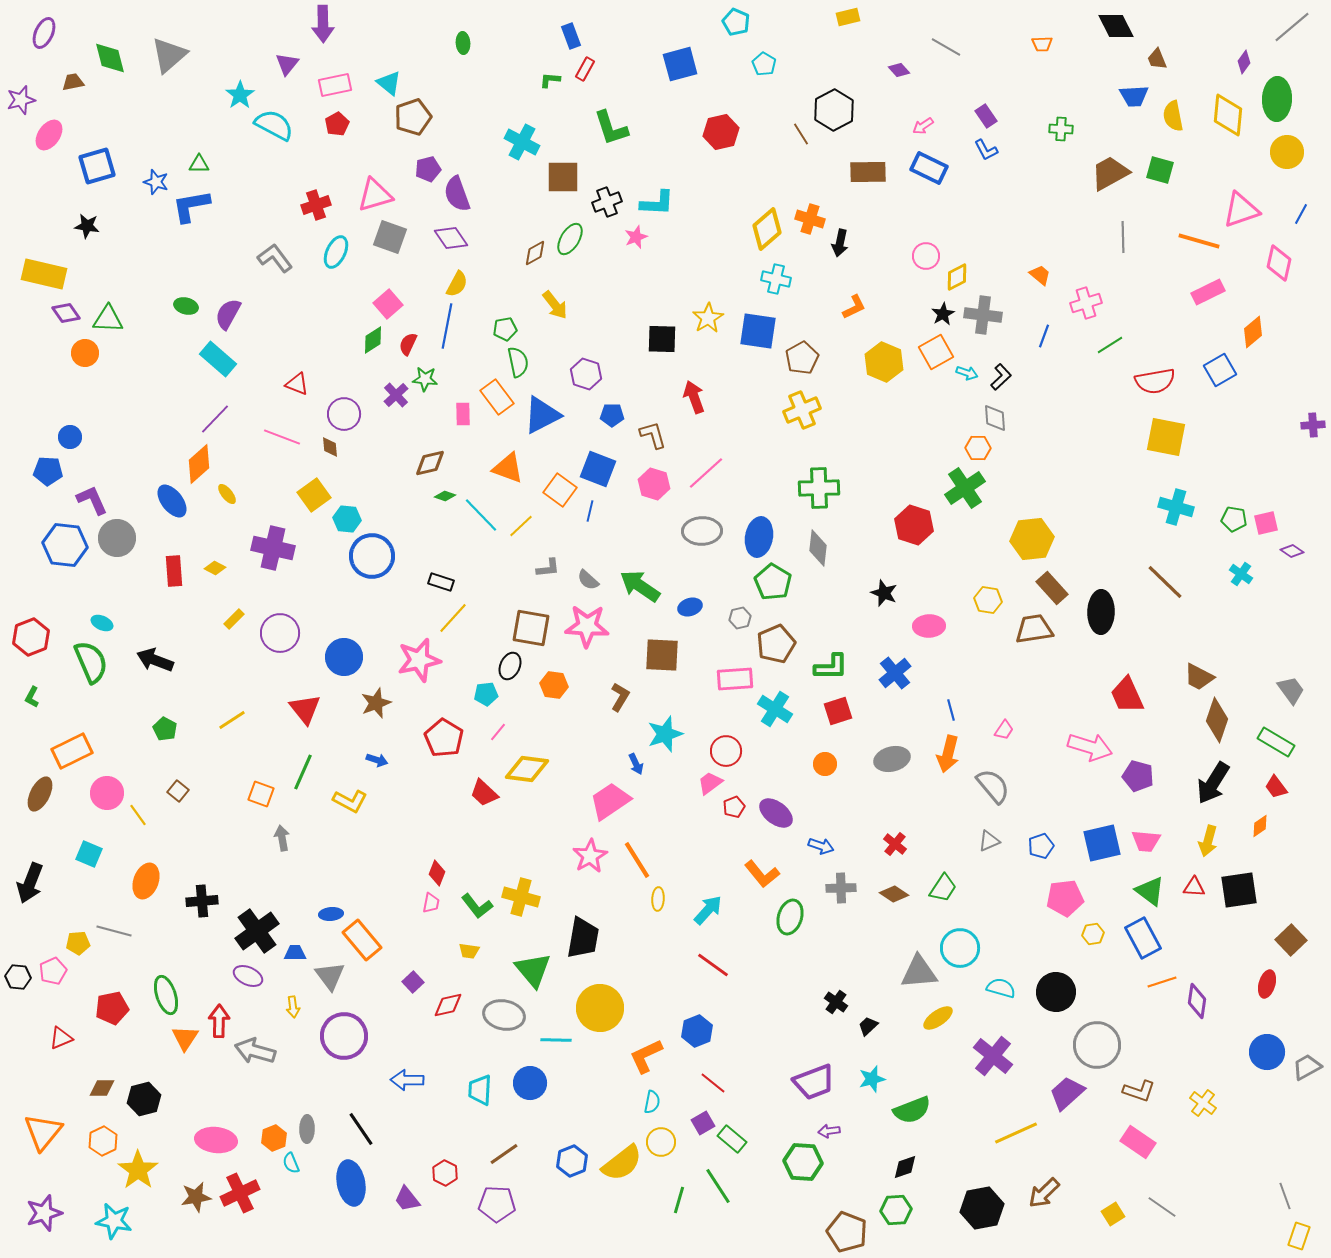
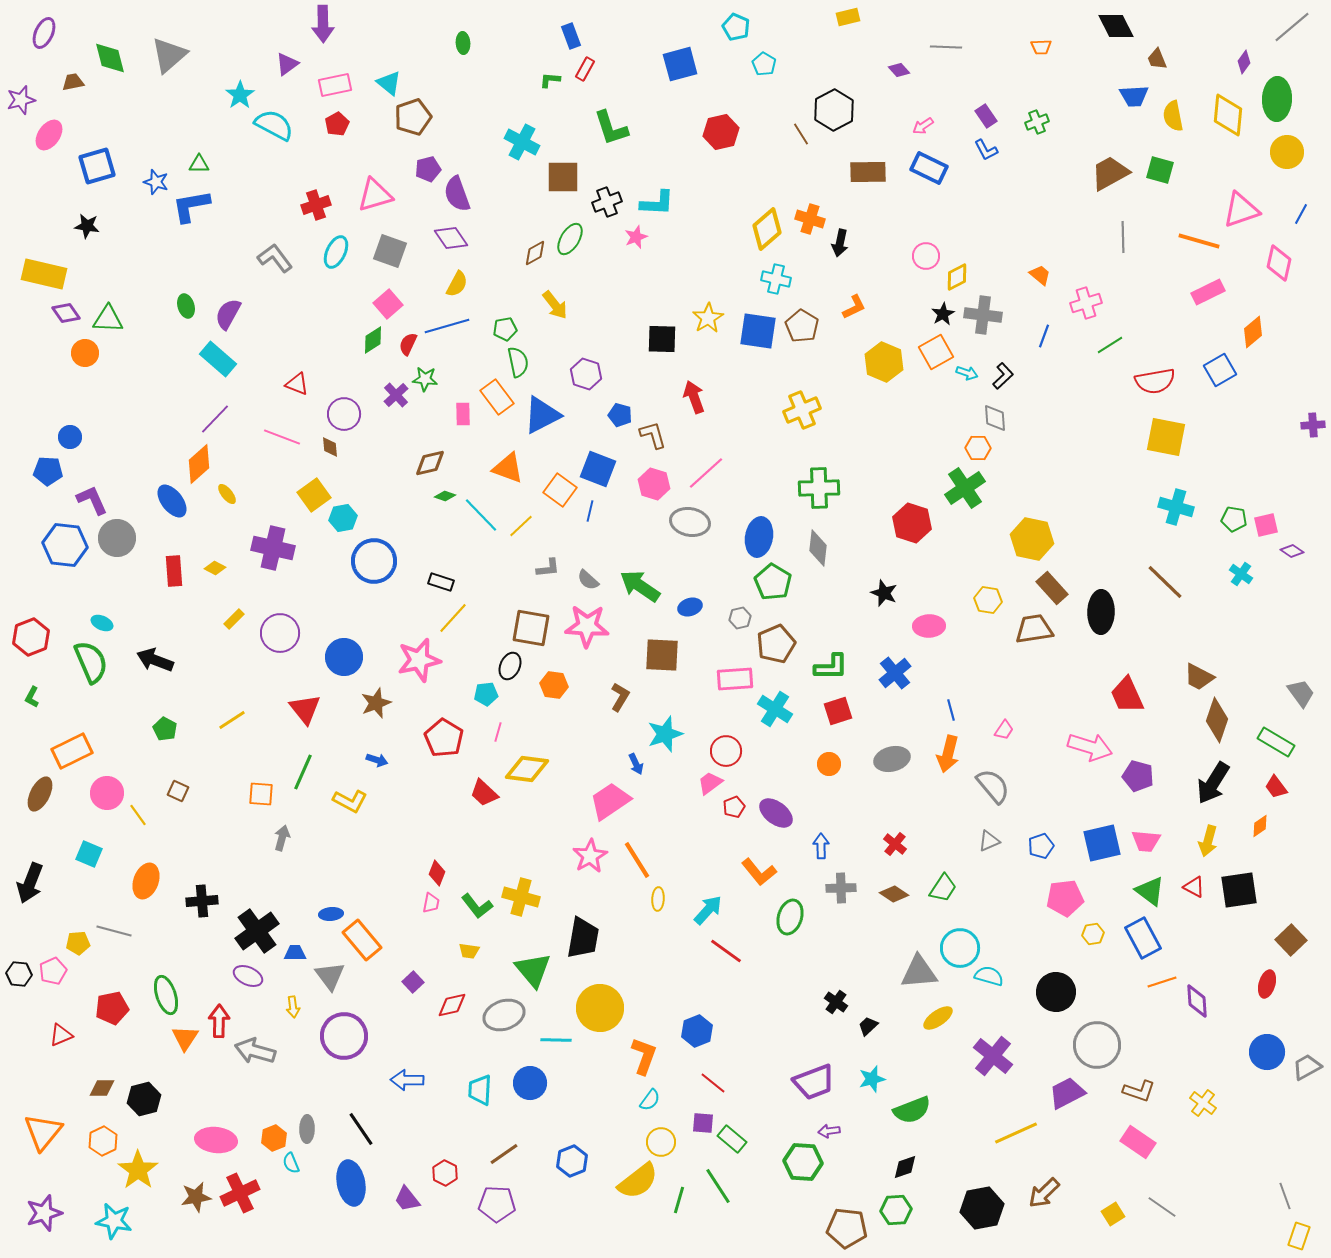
cyan pentagon at (736, 22): moved 5 px down
orange trapezoid at (1042, 44): moved 1 px left, 3 px down
gray line at (946, 47): rotated 28 degrees counterclockwise
purple triangle at (287, 64): rotated 15 degrees clockwise
green cross at (1061, 129): moved 24 px left, 7 px up; rotated 25 degrees counterclockwise
gray square at (390, 237): moved 14 px down
green ellipse at (186, 306): rotated 60 degrees clockwise
blue line at (447, 326): rotated 63 degrees clockwise
brown pentagon at (802, 358): moved 32 px up; rotated 12 degrees counterclockwise
black L-shape at (1001, 377): moved 2 px right, 1 px up
blue pentagon at (612, 415): moved 8 px right; rotated 15 degrees clockwise
cyan hexagon at (347, 519): moved 4 px left, 1 px up; rotated 16 degrees counterclockwise
pink square at (1266, 523): moved 2 px down
red hexagon at (914, 525): moved 2 px left, 2 px up
gray ellipse at (702, 531): moved 12 px left, 9 px up; rotated 12 degrees clockwise
yellow hexagon at (1032, 539): rotated 18 degrees clockwise
blue circle at (372, 556): moved 2 px right, 5 px down
gray trapezoid at (1291, 690): moved 10 px right, 3 px down
pink line at (498, 732): rotated 24 degrees counterclockwise
orange circle at (825, 764): moved 4 px right
brown square at (178, 791): rotated 15 degrees counterclockwise
orange square at (261, 794): rotated 16 degrees counterclockwise
gray arrow at (282, 838): rotated 25 degrees clockwise
blue arrow at (821, 846): rotated 110 degrees counterclockwise
orange L-shape at (762, 874): moved 3 px left, 2 px up
red triangle at (1194, 887): rotated 25 degrees clockwise
red line at (713, 965): moved 13 px right, 14 px up
black hexagon at (18, 977): moved 1 px right, 3 px up
cyan semicircle at (1001, 988): moved 12 px left, 12 px up
purple diamond at (1197, 1001): rotated 12 degrees counterclockwise
red diamond at (448, 1005): moved 4 px right
gray ellipse at (504, 1015): rotated 30 degrees counterclockwise
red triangle at (61, 1038): moved 3 px up
orange L-shape at (646, 1056): moved 2 px left; rotated 135 degrees clockwise
purple trapezoid at (1067, 1093): rotated 15 degrees clockwise
cyan semicircle at (652, 1102): moved 2 px left, 2 px up; rotated 25 degrees clockwise
purple square at (703, 1123): rotated 35 degrees clockwise
yellow semicircle at (622, 1163): moved 16 px right, 18 px down
brown pentagon at (847, 1232): moved 4 px up; rotated 15 degrees counterclockwise
